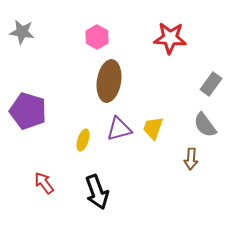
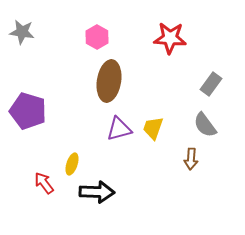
yellow ellipse: moved 11 px left, 24 px down
black arrow: rotated 68 degrees counterclockwise
